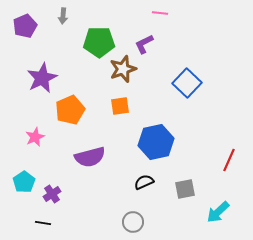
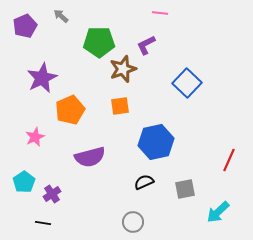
gray arrow: moved 2 px left; rotated 126 degrees clockwise
purple L-shape: moved 2 px right, 1 px down
